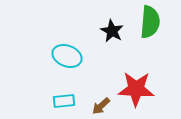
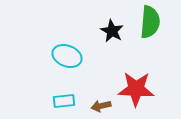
brown arrow: rotated 30 degrees clockwise
